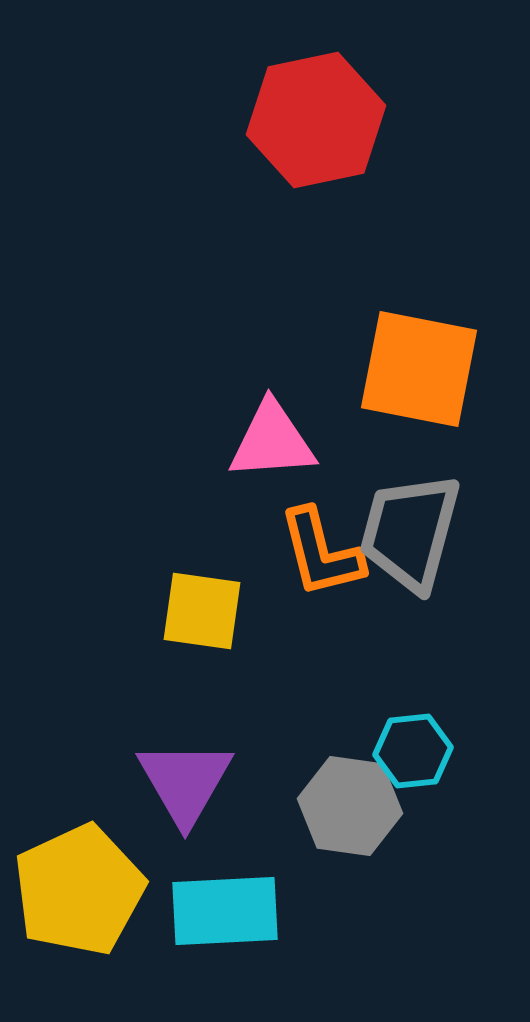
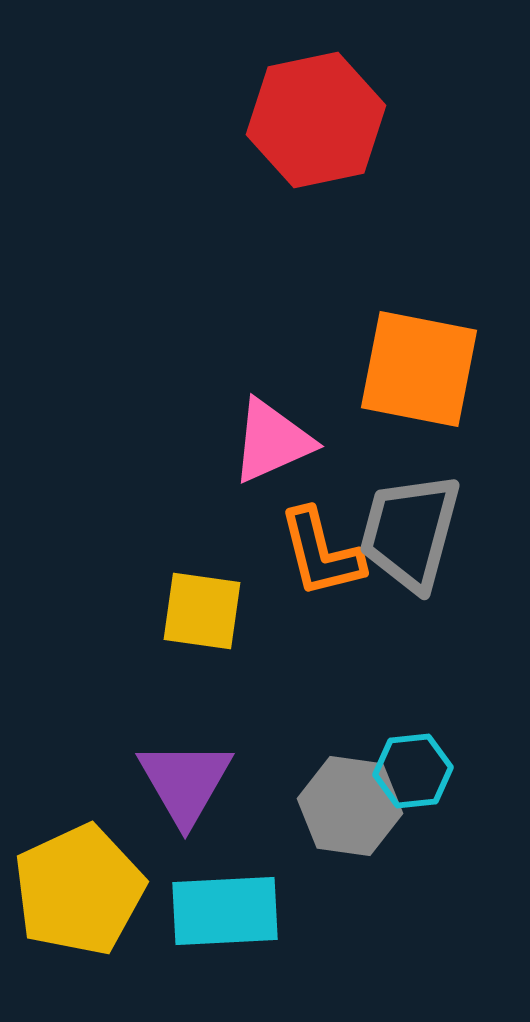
pink triangle: rotated 20 degrees counterclockwise
cyan hexagon: moved 20 px down
